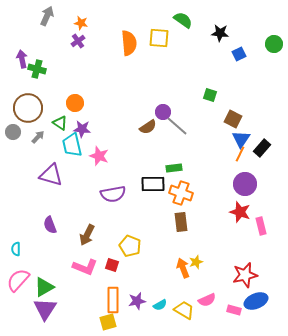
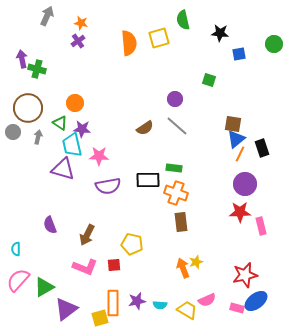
green semicircle at (183, 20): rotated 138 degrees counterclockwise
yellow square at (159, 38): rotated 20 degrees counterclockwise
blue square at (239, 54): rotated 16 degrees clockwise
green square at (210, 95): moved 1 px left, 15 px up
purple circle at (163, 112): moved 12 px right, 13 px up
brown square at (233, 119): moved 5 px down; rotated 18 degrees counterclockwise
brown semicircle at (148, 127): moved 3 px left, 1 px down
gray arrow at (38, 137): rotated 32 degrees counterclockwise
blue triangle at (241, 139): moved 5 px left; rotated 18 degrees clockwise
black rectangle at (262, 148): rotated 60 degrees counterclockwise
pink star at (99, 156): rotated 18 degrees counterclockwise
green rectangle at (174, 168): rotated 14 degrees clockwise
purple triangle at (51, 175): moved 12 px right, 6 px up
black rectangle at (153, 184): moved 5 px left, 4 px up
orange cross at (181, 193): moved 5 px left
purple semicircle at (113, 194): moved 5 px left, 8 px up
red star at (240, 212): rotated 20 degrees counterclockwise
yellow pentagon at (130, 246): moved 2 px right, 2 px up; rotated 10 degrees counterclockwise
red square at (112, 265): moved 2 px right; rotated 24 degrees counterclockwise
orange rectangle at (113, 300): moved 3 px down
blue ellipse at (256, 301): rotated 15 degrees counterclockwise
cyan semicircle at (160, 305): rotated 32 degrees clockwise
purple triangle at (45, 309): moved 21 px right; rotated 20 degrees clockwise
yellow trapezoid at (184, 310): moved 3 px right
pink rectangle at (234, 310): moved 3 px right, 2 px up
yellow square at (108, 322): moved 8 px left, 4 px up
